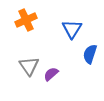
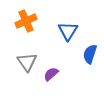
orange cross: moved 1 px down
blue triangle: moved 4 px left, 2 px down
gray triangle: moved 2 px left, 4 px up
